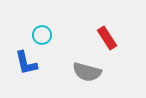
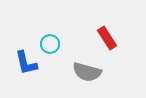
cyan circle: moved 8 px right, 9 px down
